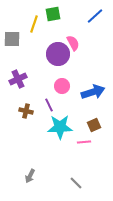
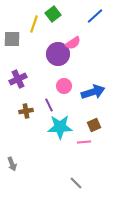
green square: rotated 28 degrees counterclockwise
pink semicircle: rotated 84 degrees clockwise
pink circle: moved 2 px right
brown cross: rotated 24 degrees counterclockwise
gray arrow: moved 18 px left, 12 px up; rotated 48 degrees counterclockwise
